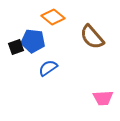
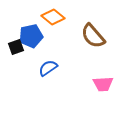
brown semicircle: moved 1 px right, 1 px up
blue pentagon: moved 2 px left, 5 px up; rotated 20 degrees counterclockwise
pink trapezoid: moved 14 px up
